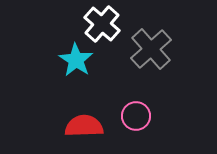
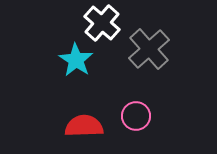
white cross: moved 1 px up
gray cross: moved 2 px left
